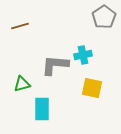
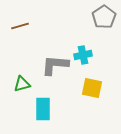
cyan rectangle: moved 1 px right
